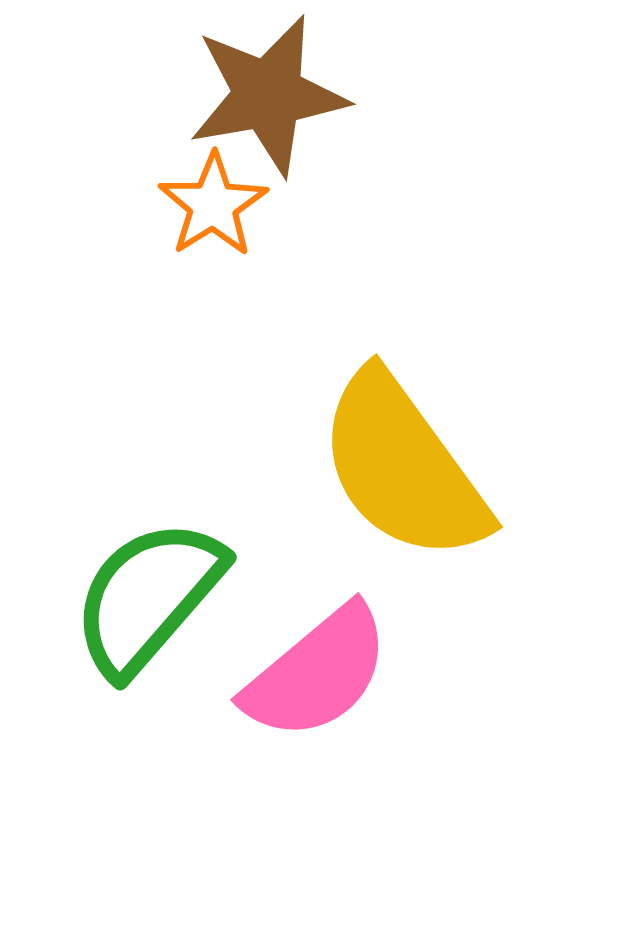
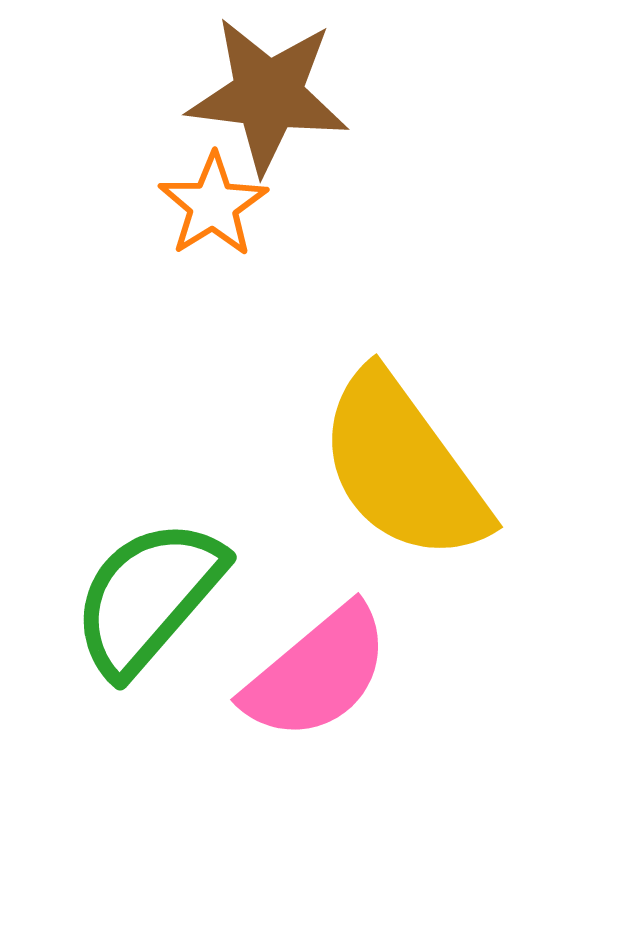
brown star: rotated 17 degrees clockwise
